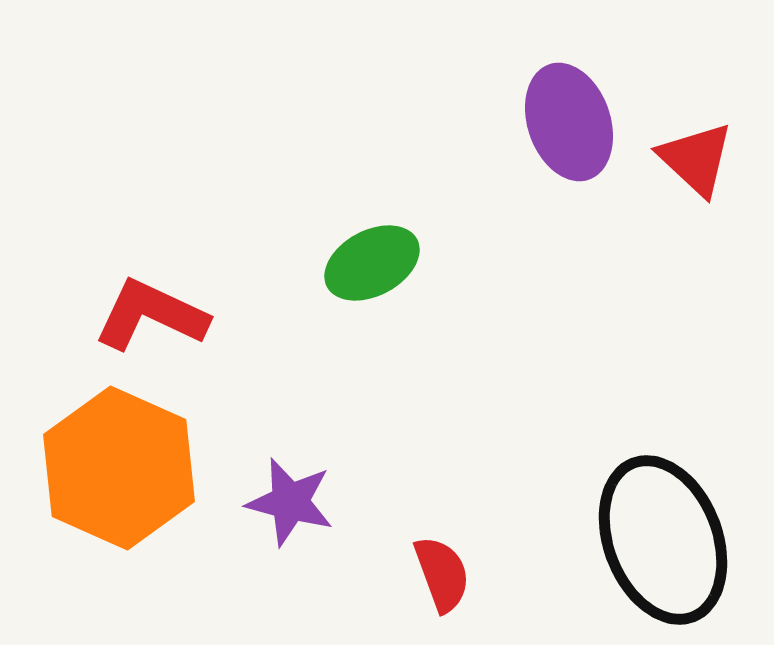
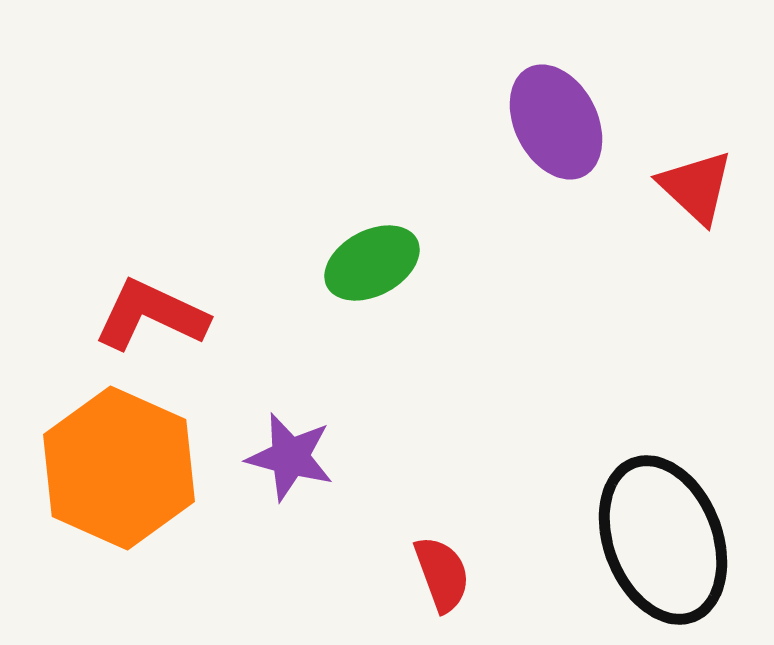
purple ellipse: moved 13 px left; rotated 8 degrees counterclockwise
red triangle: moved 28 px down
purple star: moved 45 px up
